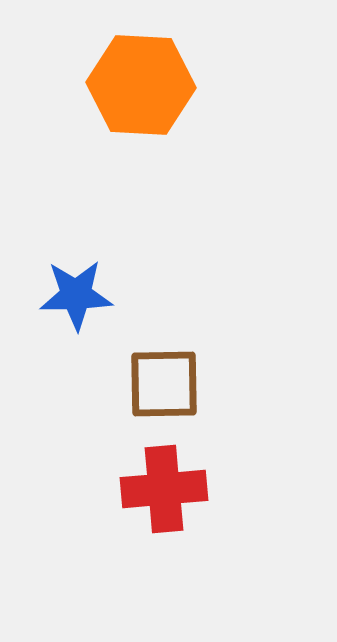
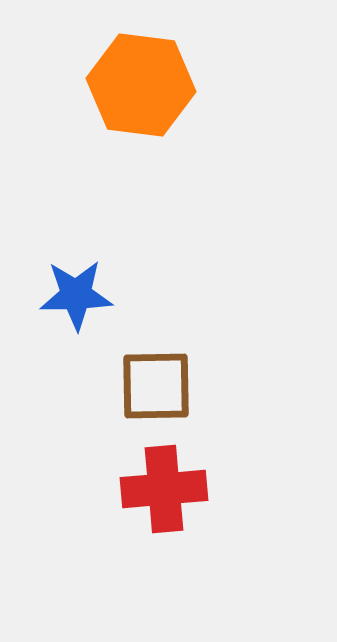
orange hexagon: rotated 4 degrees clockwise
brown square: moved 8 px left, 2 px down
